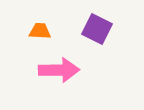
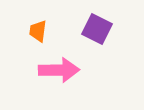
orange trapezoid: moved 2 px left; rotated 85 degrees counterclockwise
